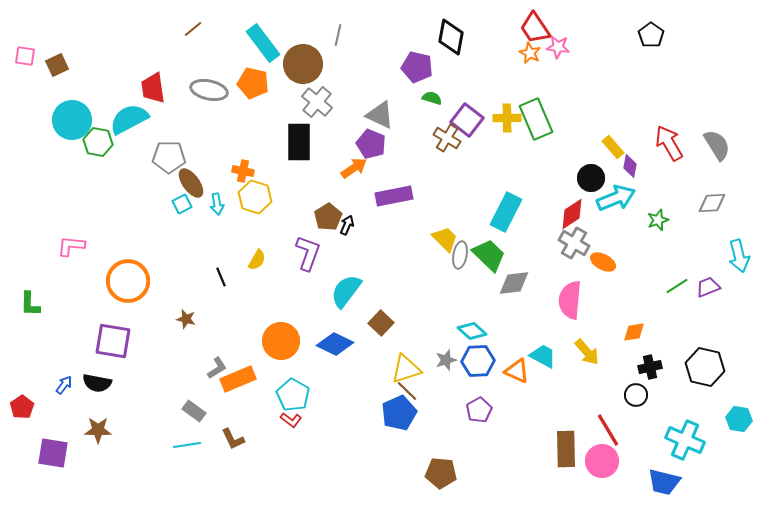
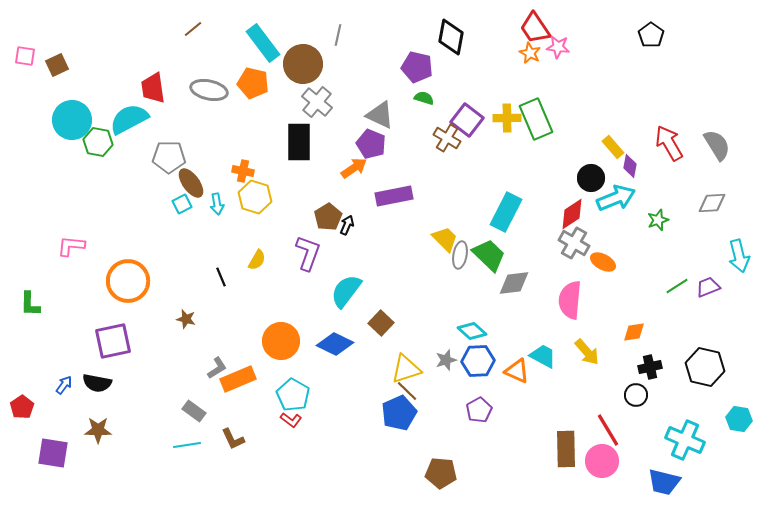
green semicircle at (432, 98): moved 8 px left
purple square at (113, 341): rotated 21 degrees counterclockwise
